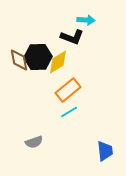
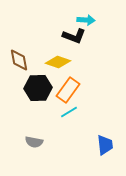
black L-shape: moved 2 px right, 1 px up
black hexagon: moved 31 px down
yellow diamond: rotated 50 degrees clockwise
orange rectangle: rotated 15 degrees counterclockwise
gray semicircle: rotated 30 degrees clockwise
blue trapezoid: moved 6 px up
